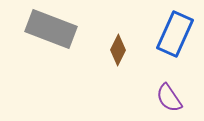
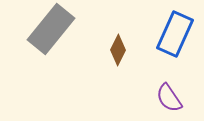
gray rectangle: rotated 72 degrees counterclockwise
